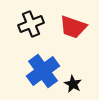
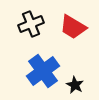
red trapezoid: rotated 12 degrees clockwise
black star: moved 2 px right, 1 px down
